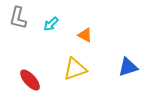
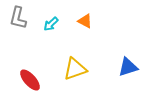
orange triangle: moved 14 px up
